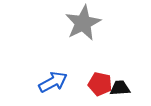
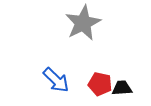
blue arrow: moved 3 px right, 2 px up; rotated 72 degrees clockwise
black trapezoid: moved 2 px right
